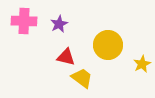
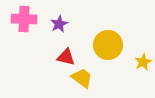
pink cross: moved 2 px up
yellow star: moved 1 px right, 2 px up
